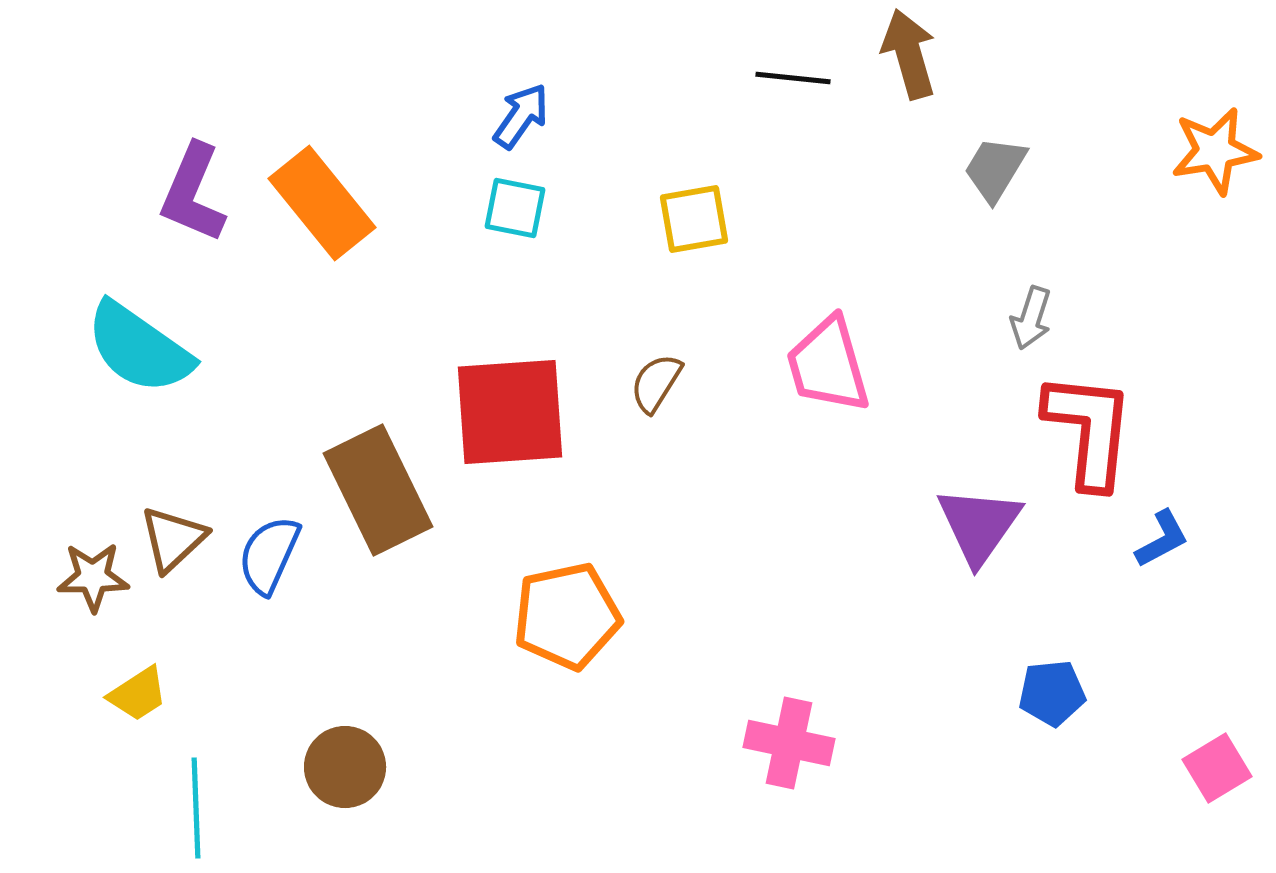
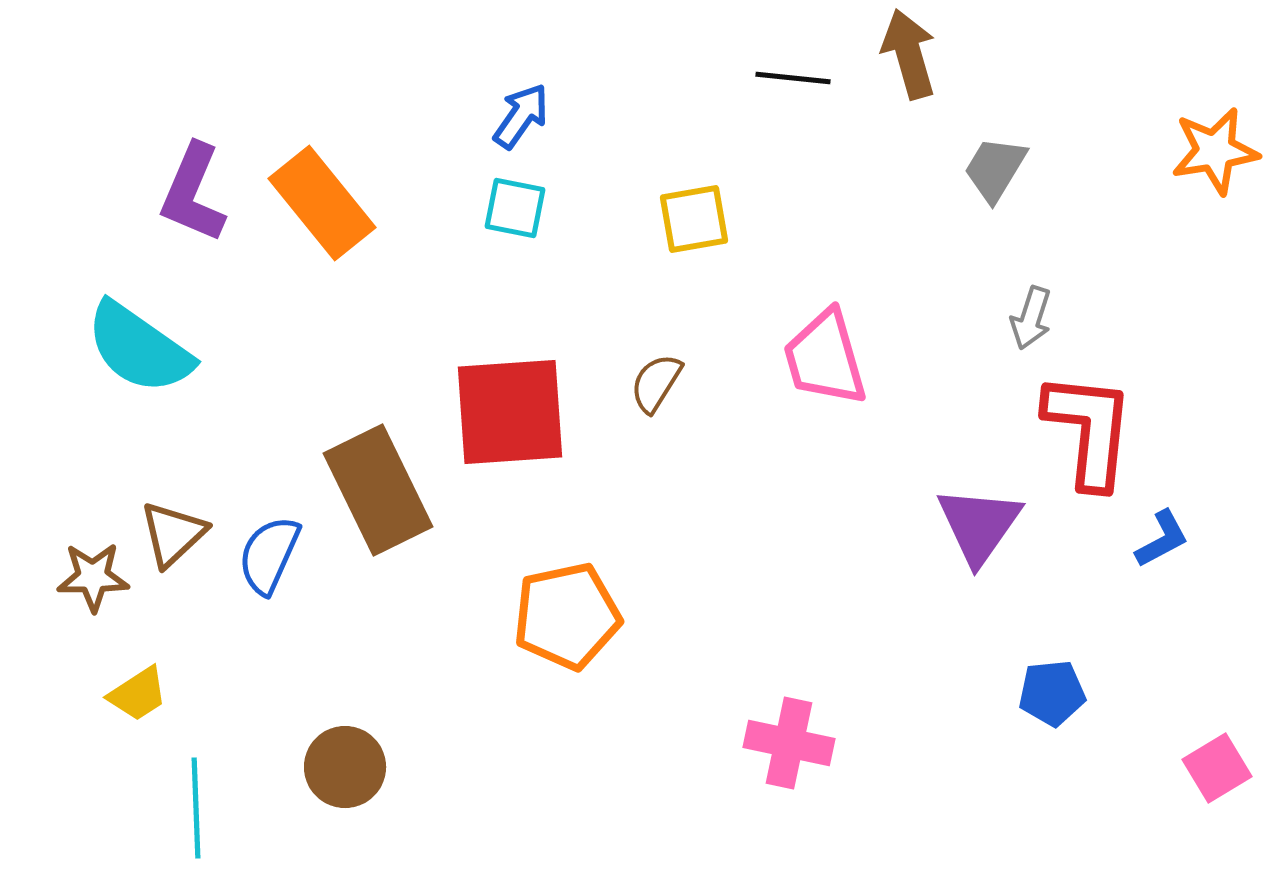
pink trapezoid: moved 3 px left, 7 px up
brown triangle: moved 5 px up
